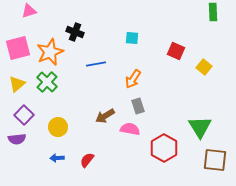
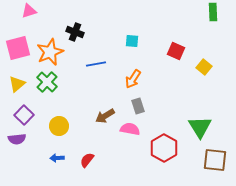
cyan square: moved 3 px down
yellow circle: moved 1 px right, 1 px up
